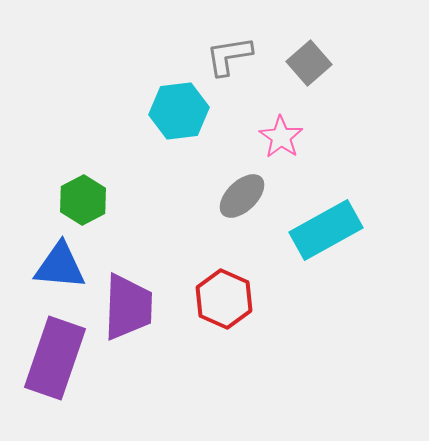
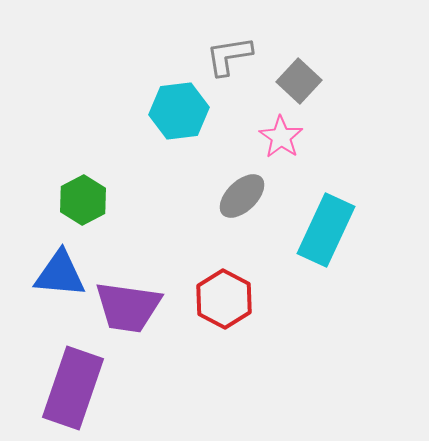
gray square: moved 10 px left, 18 px down; rotated 6 degrees counterclockwise
cyan rectangle: rotated 36 degrees counterclockwise
blue triangle: moved 8 px down
red hexagon: rotated 4 degrees clockwise
purple trapezoid: rotated 96 degrees clockwise
purple rectangle: moved 18 px right, 30 px down
